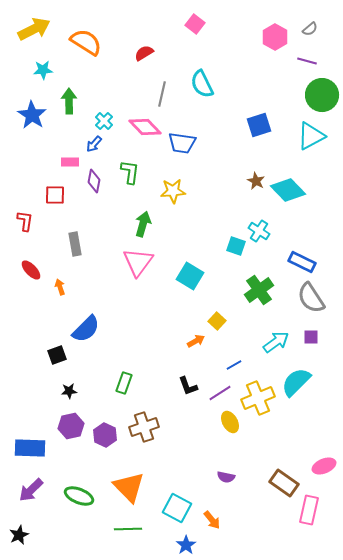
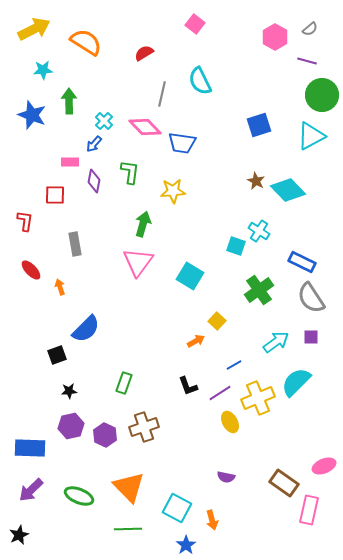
cyan semicircle at (202, 84): moved 2 px left, 3 px up
blue star at (32, 115): rotated 12 degrees counterclockwise
orange arrow at (212, 520): rotated 24 degrees clockwise
